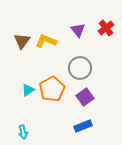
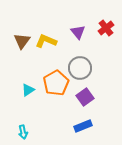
purple triangle: moved 2 px down
orange pentagon: moved 4 px right, 6 px up
